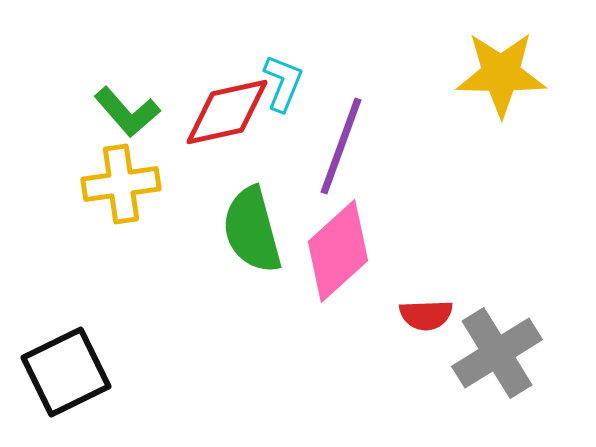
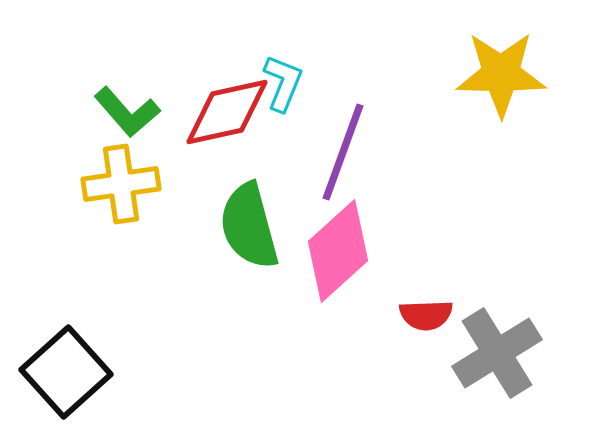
purple line: moved 2 px right, 6 px down
green semicircle: moved 3 px left, 4 px up
black square: rotated 16 degrees counterclockwise
